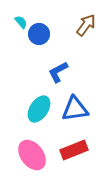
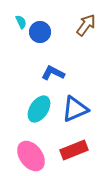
cyan semicircle: rotated 16 degrees clockwise
blue circle: moved 1 px right, 2 px up
blue L-shape: moved 5 px left, 1 px down; rotated 55 degrees clockwise
blue triangle: rotated 16 degrees counterclockwise
pink ellipse: moved 1 px left, 1 px down
